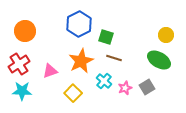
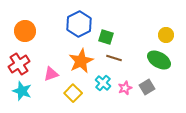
pink triangle: moved 1 px right, 3 px down
cyan cross: moved 1 px left, 2 px down
cyan star: rotated 18 degrees clockwise
